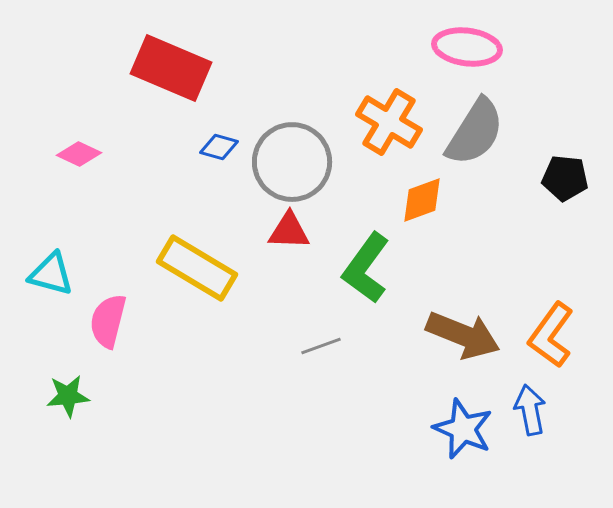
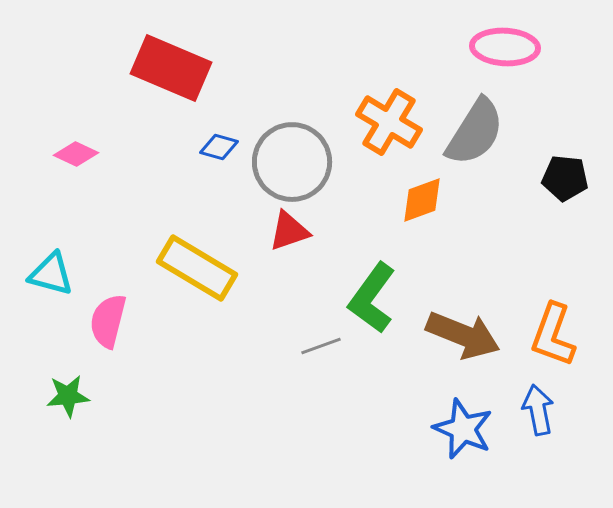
pink ellipse: moved 38 px right; rotated 4 degrees counterclockwise
pink diamond: moved 3 px left
red triangle: rotated 21 degrees counterclockwise
green L-shape: moved 6 px right, 30 px down
orange L-shape: moved 2 px right; rotated 16 degrees counterclockwise
blue arrow: moved 8 px right
